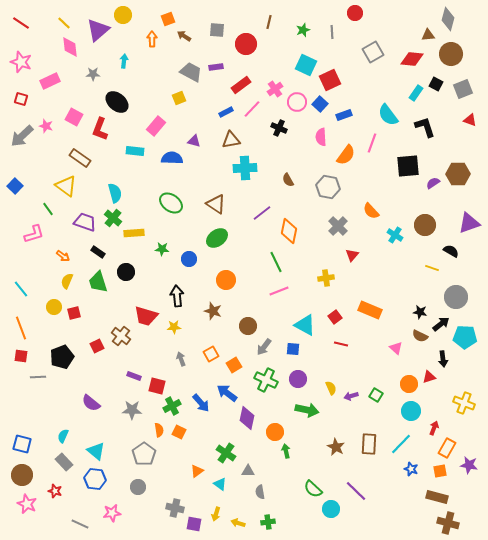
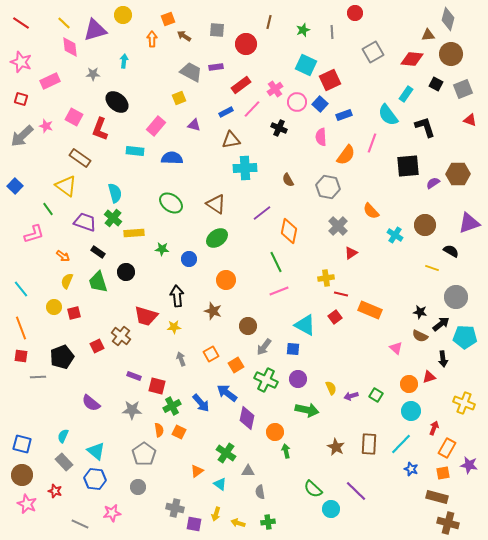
purple triangle at (98, 30): moved 3 px left; rotated 25 degrees clockwise
cyan rectangle at (416, 93): moved 10 px left, 1 px down
purple triangle at (194, 141): moved 16 px up
red triangle at (352, 255): moved 1 px left, 2 px up; rotated 16 degrees clockwise
red line at (341, 344): moved 50 px up
orange square at (234, 365): moved 2 px right
orange square at (440, 471): moved 3 px right, 2 px down
